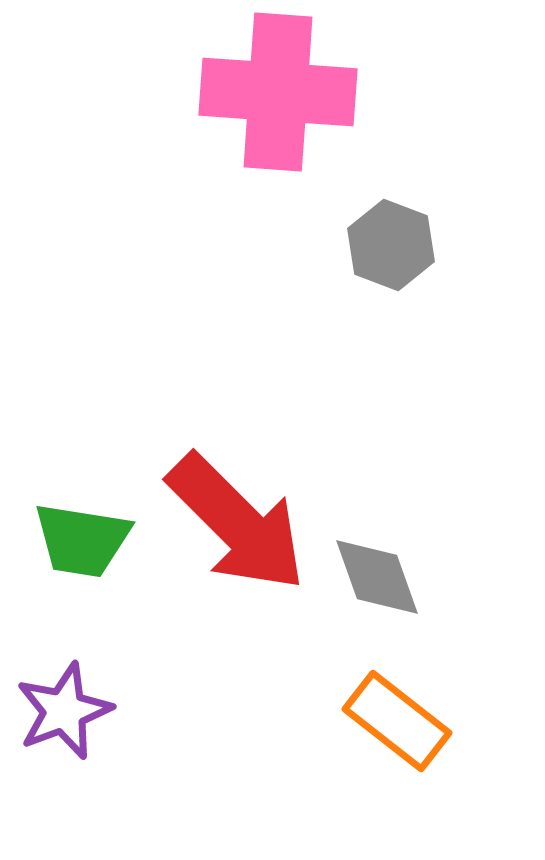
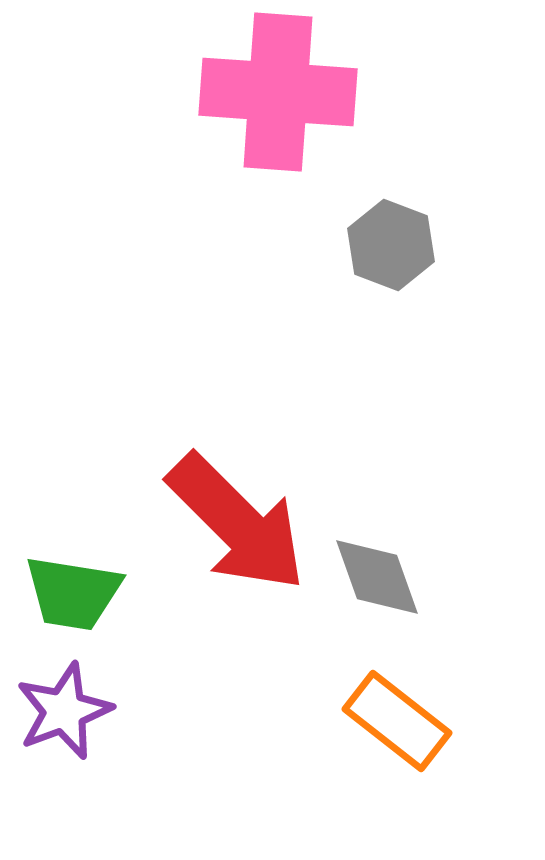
green trapezoid: moved 9 px left, 53 px down
